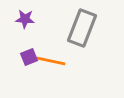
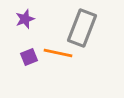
purple star: rotated 24 degrees counterclockwise
orange line: moved 7 px right, 8 px up
